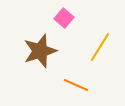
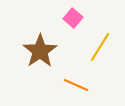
pink square: moved 9 px right
brown star: rotated 16 degrees counterclockwise
